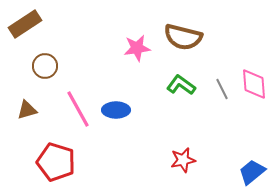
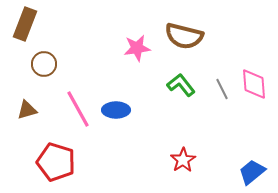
brown rectangle: rotated 36 degrees counterclockwise
brown semicircle: moved 1 px right, 1 px up
brown circle: moved 1 px left, 2 px up
green L-shape: rotated 16 degrees clockwise
red star: rotated 20 degrees counterclockwise
